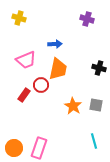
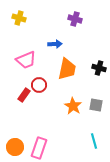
purple cross: moved 12 px left
orange trapezoid: moved 9 px right
red circle: moved 2 px left
orange circle: moved 1 px right, 1 px up
